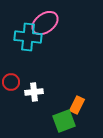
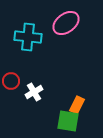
pink ellipse: moved 21 px right
red circle: moved 1 px up
white cross: rotated 24 degrees counterclockwise
green square: moved 4 px right; rotated 30 degrees clockwise
